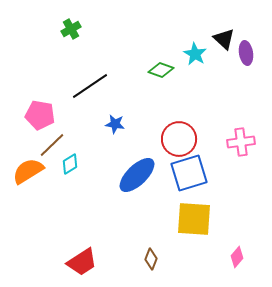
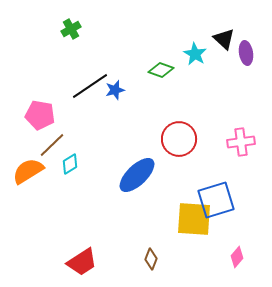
blue star: moved 34 px up; rotated 24 degrees counterclockwise
blue square: moved 27 px right, 27 px down
